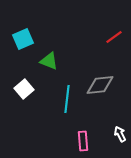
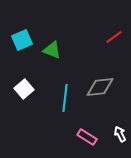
cyan square: moved 1 px left, 1 px down
green triangle: moved 3 px right, 11 px up
gray diamond: moved 2 px down
cyan line: moved 2 px left, 1 px up
pink rectangle: moved 4 px right, 4 px up; rotated 54 degrees counterclockwise
